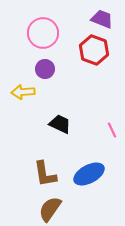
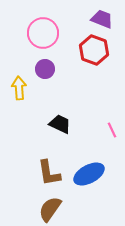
yellow arrow: moved 4 px left, 4 px up; rotated 90 degrees clockwise
brown L-shape: moved 4 px right, 1 px up
